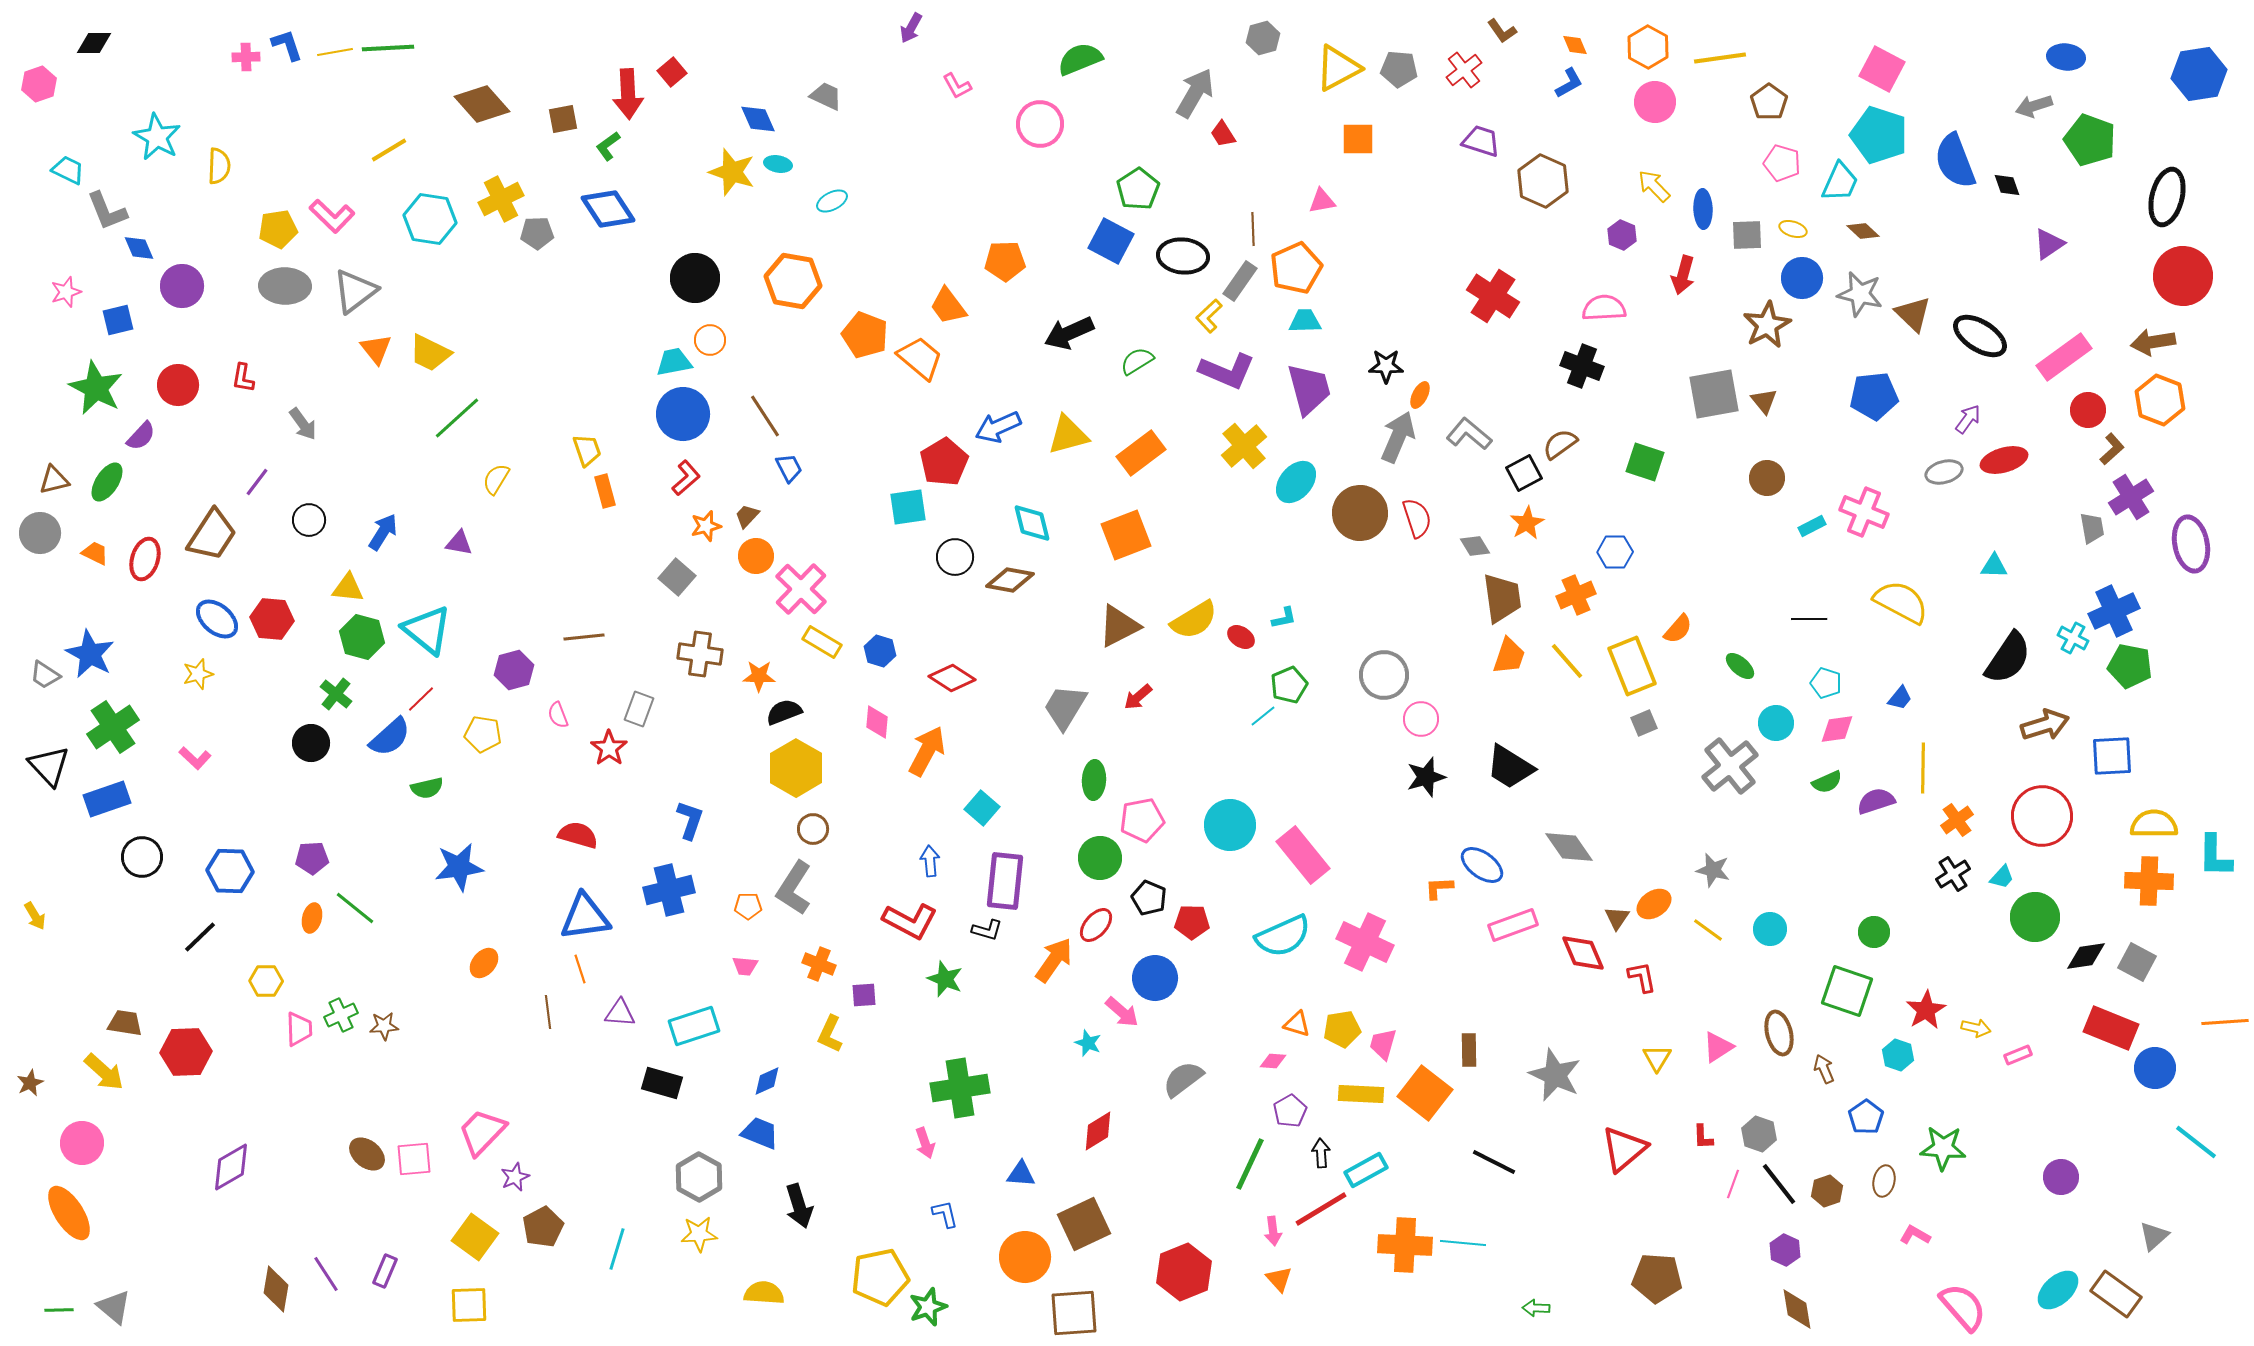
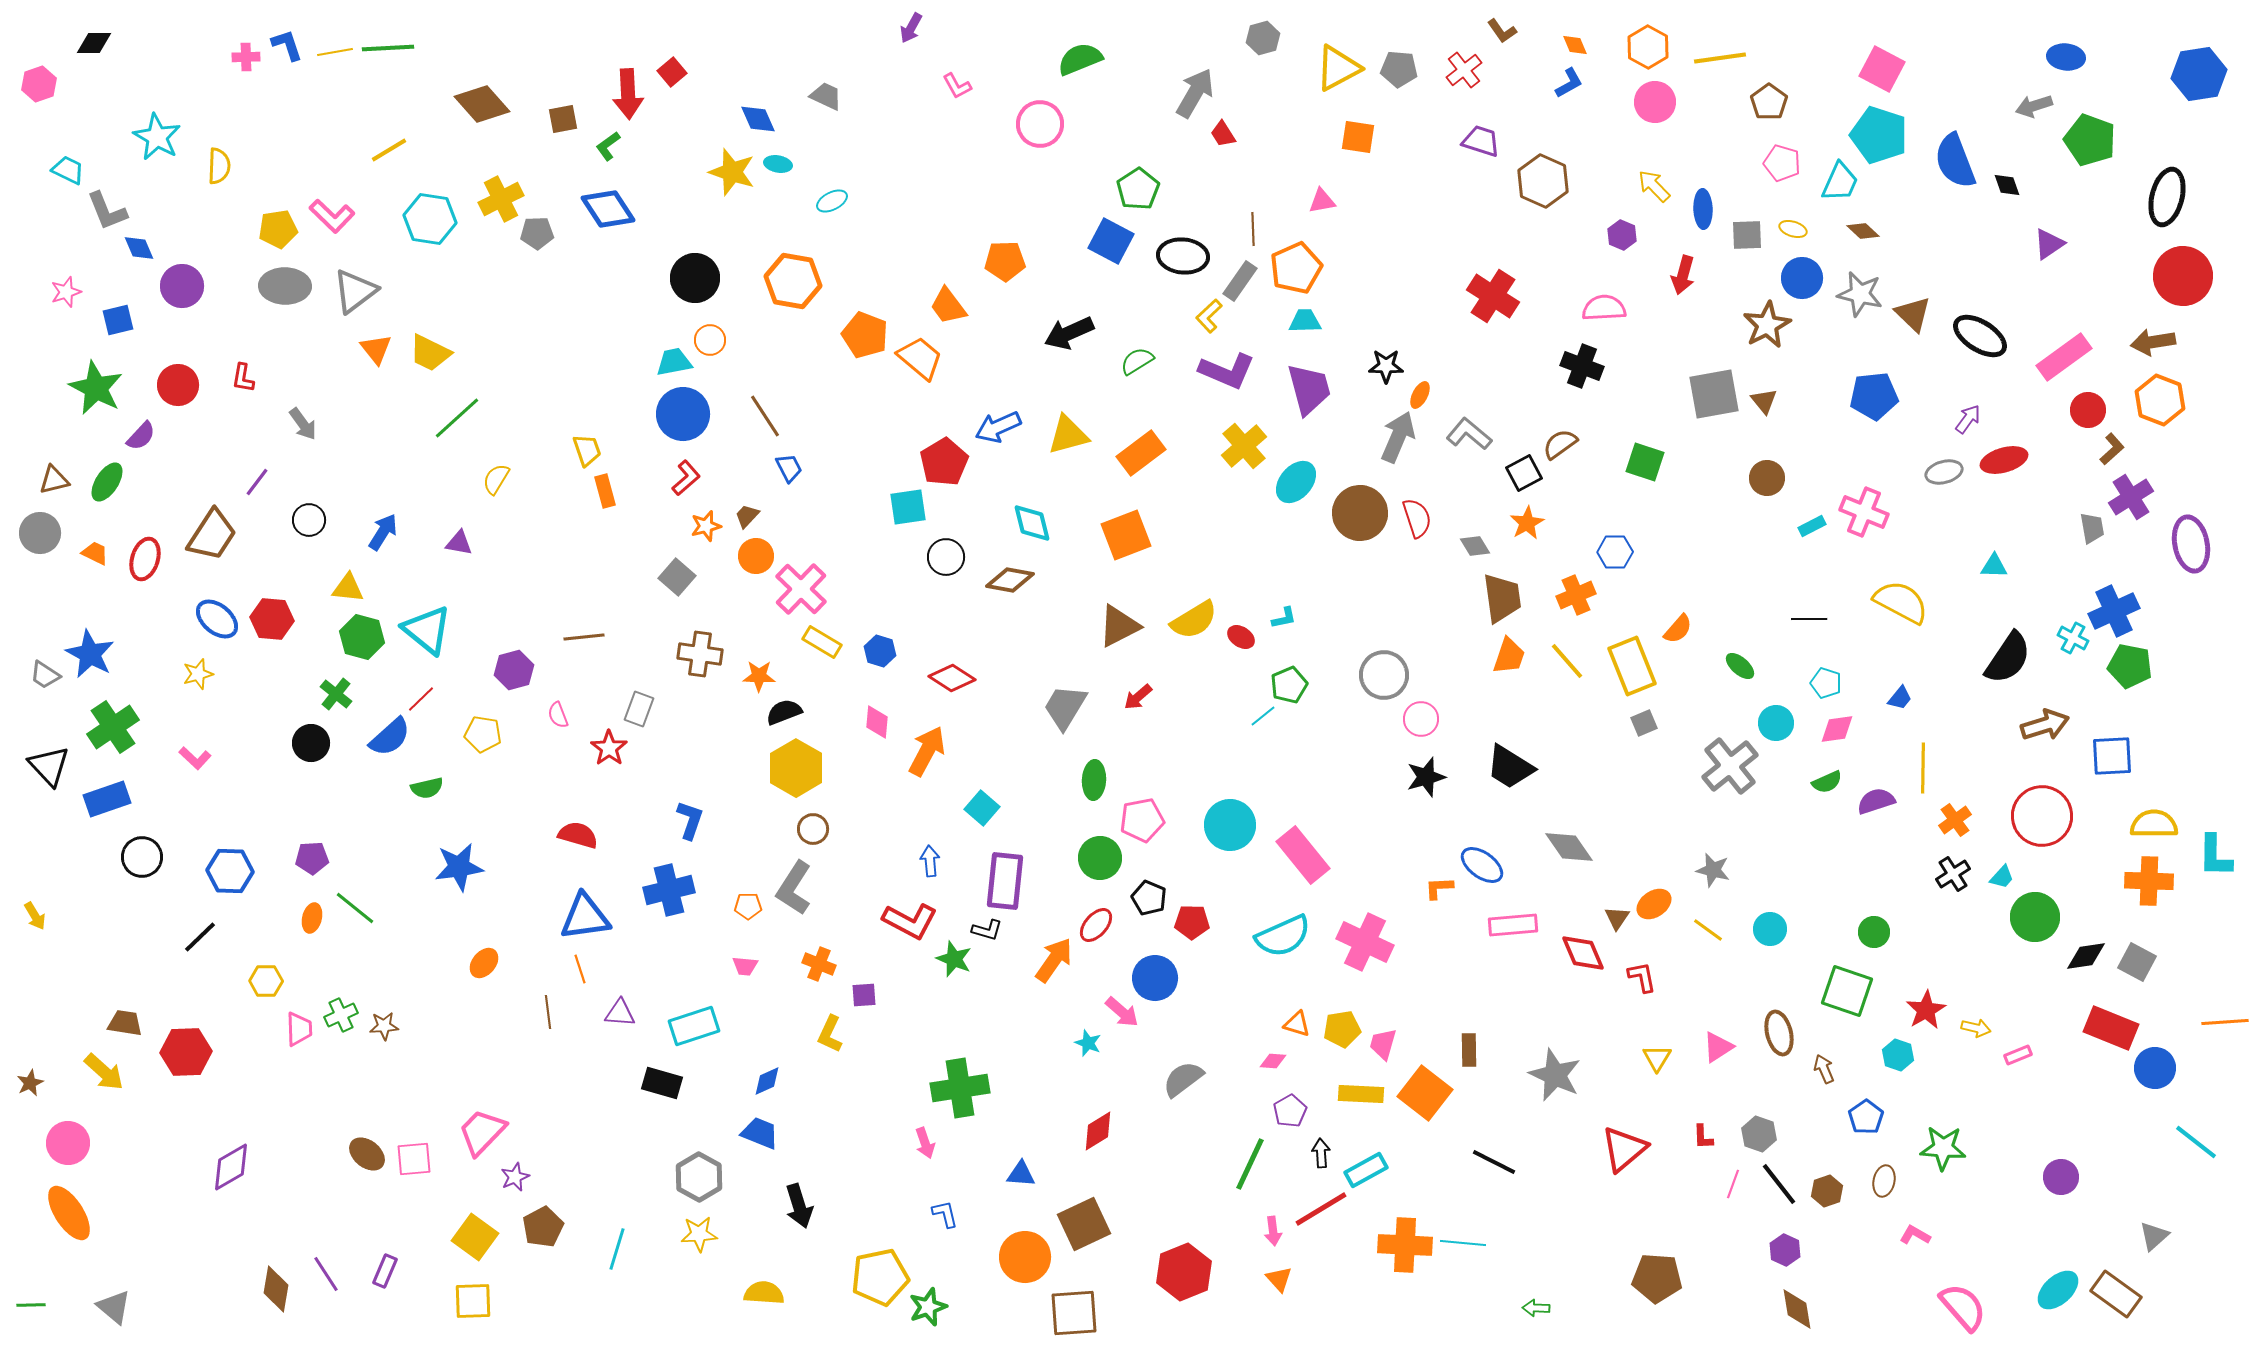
orange square at (1358, 139): moved 2 px up; rotated 9 degrees clockwise
black circle at (955, 557): moved 9 px left
orange cross at (1957, 820): moved 2 px left
pink rectangle at (1513, 925): rotated 15 degrees clockwise
green star at (945, 979): moved 9 px right, 20 px up
pink circle at (82, 1143): moved 14 px left
yellow square at (469, 1305): moved 4 px right, 4 px up
green line at (59, 1310): moved 28 px left, 5 px up
